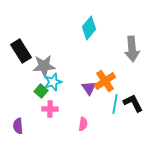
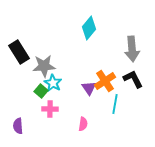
black rectangle: moved 2 px left, 1 px down
cyan star: moved 1 px down; rotated 24 degrees counterclockwise
black L-shape: moved 24 px up
